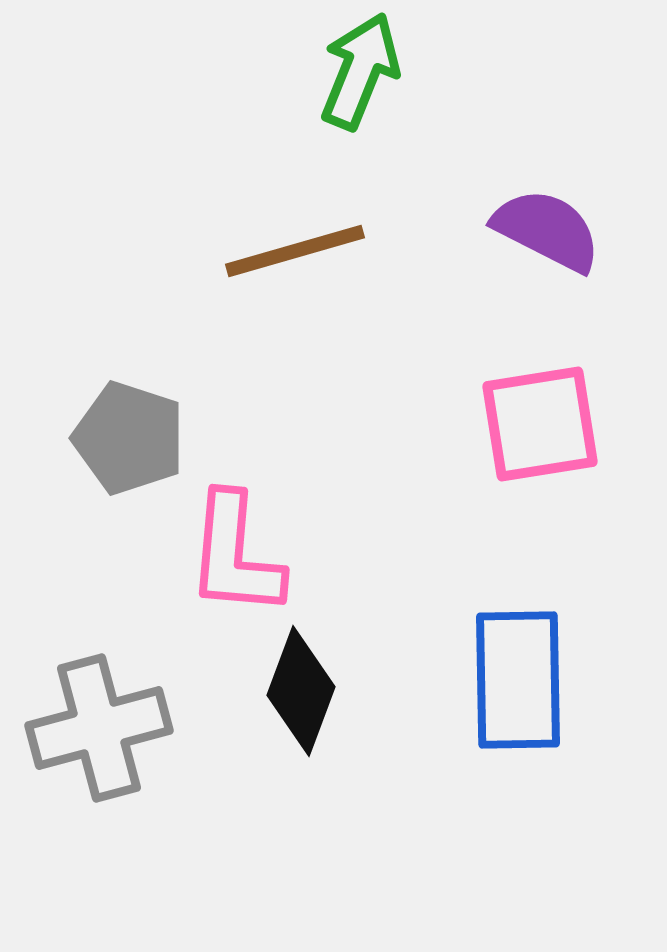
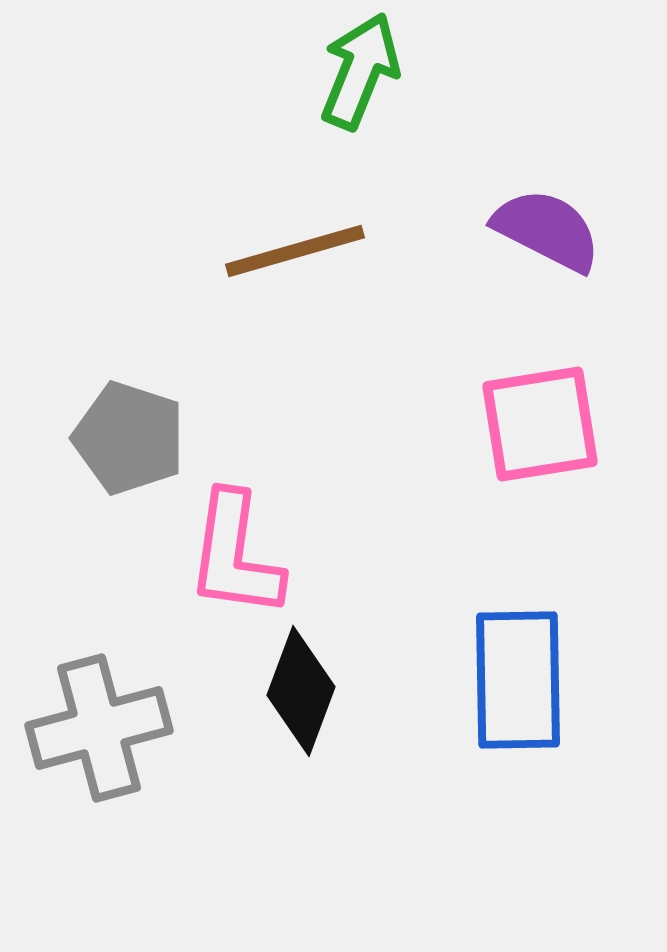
pink L-shape: rotated 3 degrees clockwise
